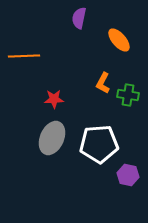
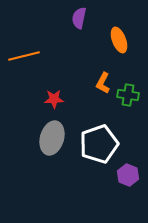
orange ellipse: rotated 20 degrees clockwise
orange line: rotated 12 degrees counterclockwise
gray ellipse: rotated 8 degrees counterclockwise
white pentagon: rotated 15 degrees counterclockwise
purple hexagon: rotated 10 degrees clockwise
